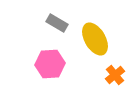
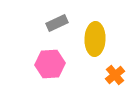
gray rectangle: rotated 55 degrees counterclockwise
yellow ellipse: rotated 32 degrees clockwise
